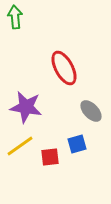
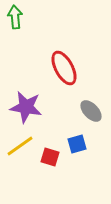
red square: rotated 24 degrees clockwise
